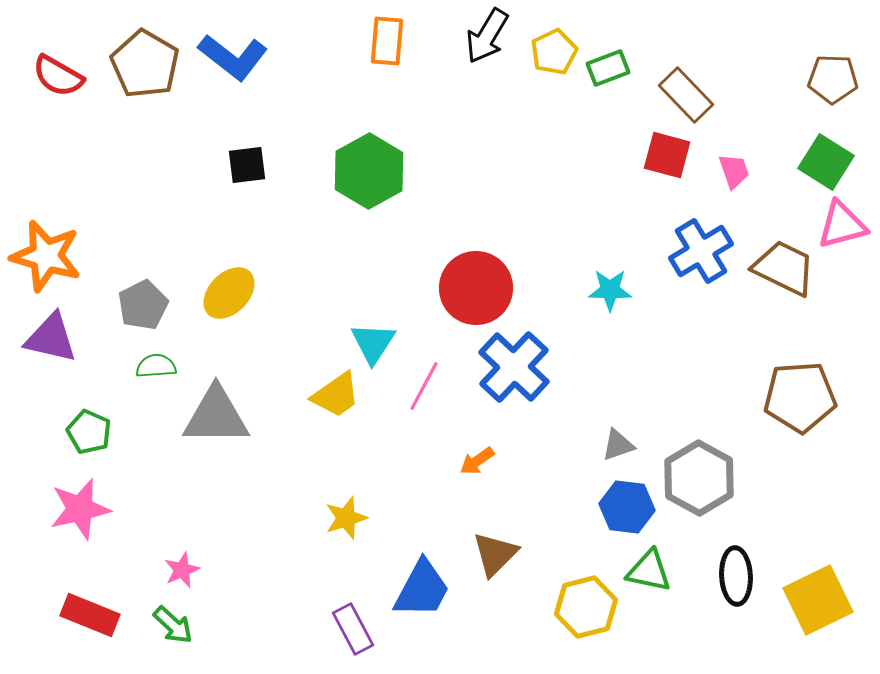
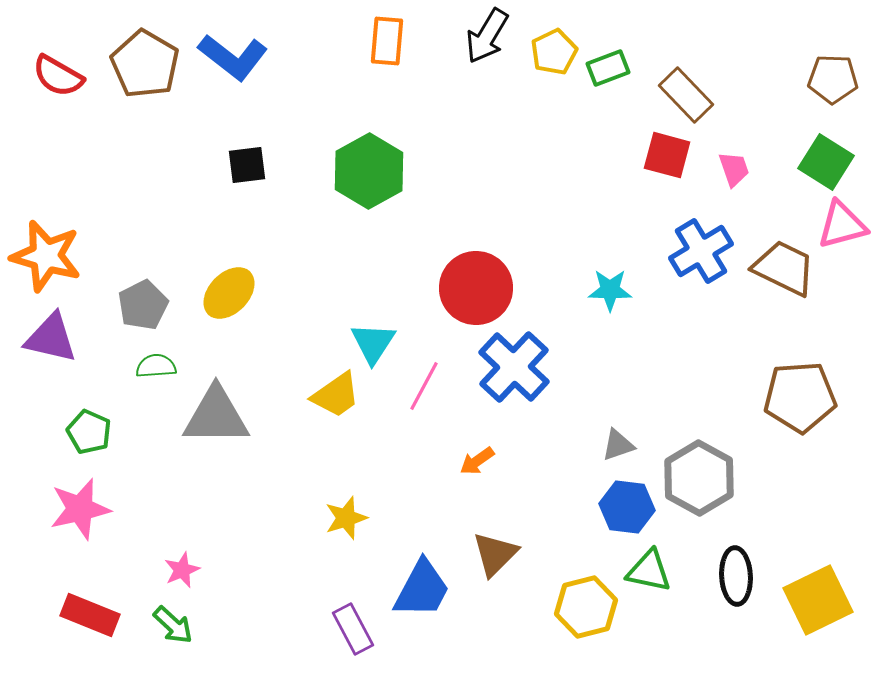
pink trapezoid at (734, 171): moved 2 px up
